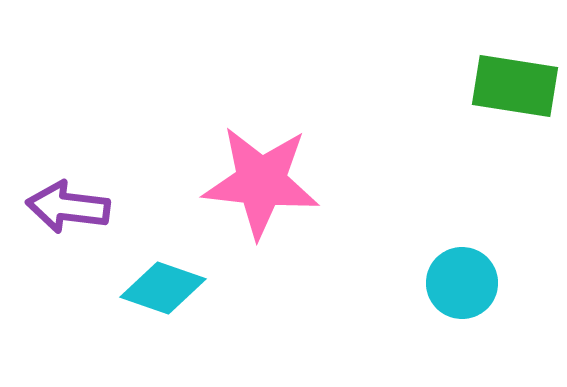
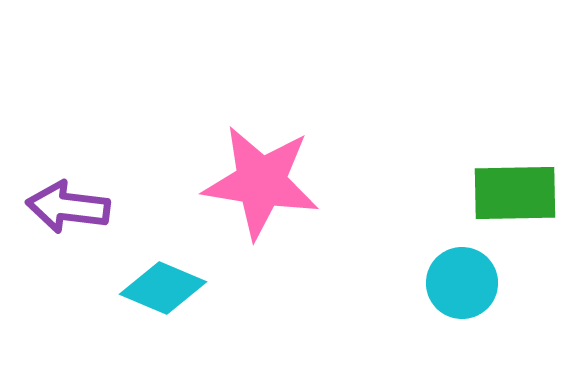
green rectangle: moved 107 px down; rotated 10 degrees counterclockwise
pink star: rotated 3 degrees clockwise
cyan diamond: rotated 4 degrees clockwise
